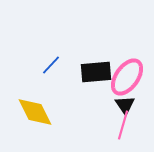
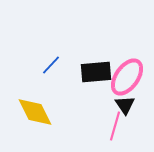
pink line: moved 8 px left, 1 px down
